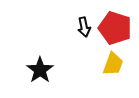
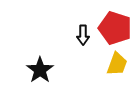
black arrow: moved 1 px left, 8 px down; rotated 12 degrees clockwise
yellow trapezoid: moved 4 px right
